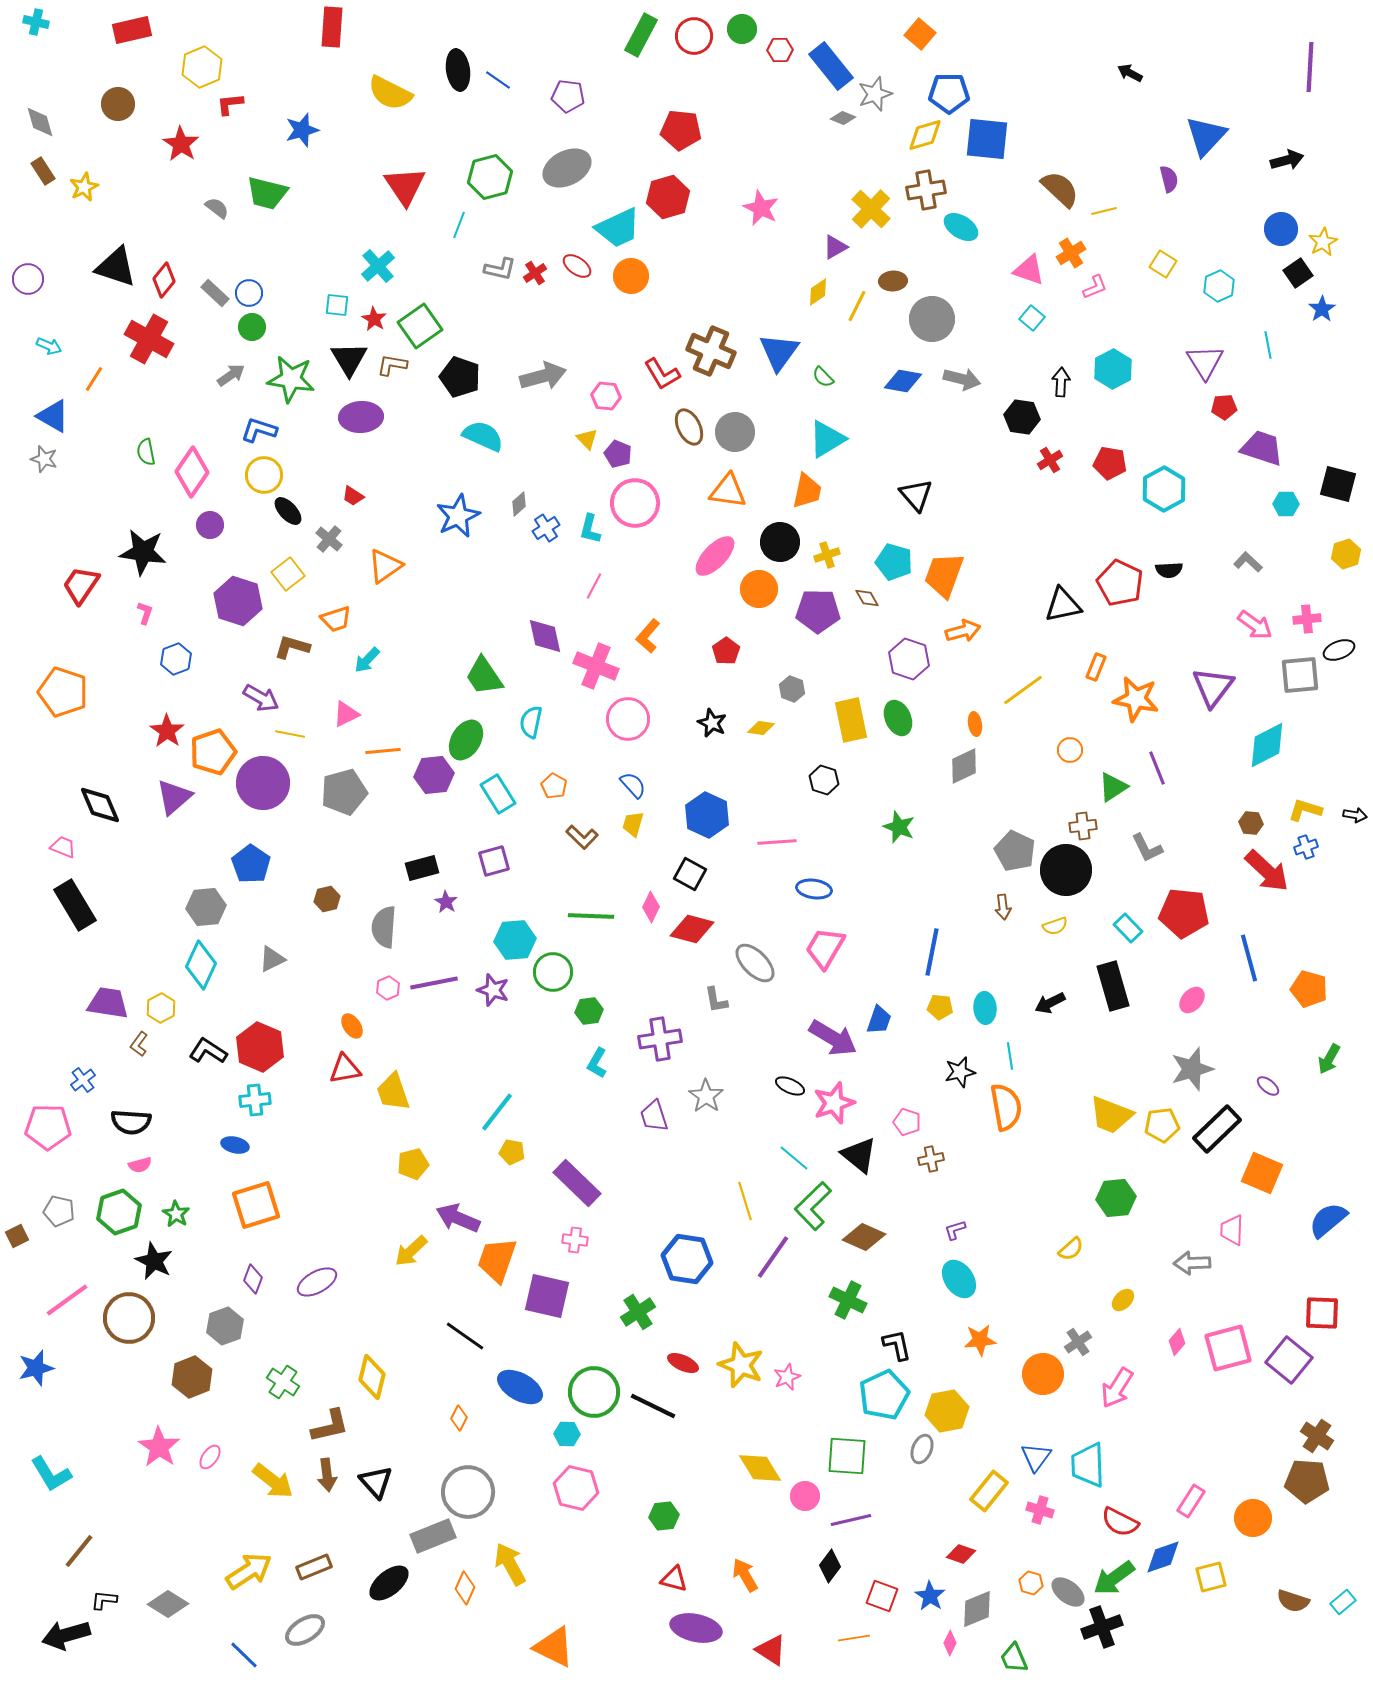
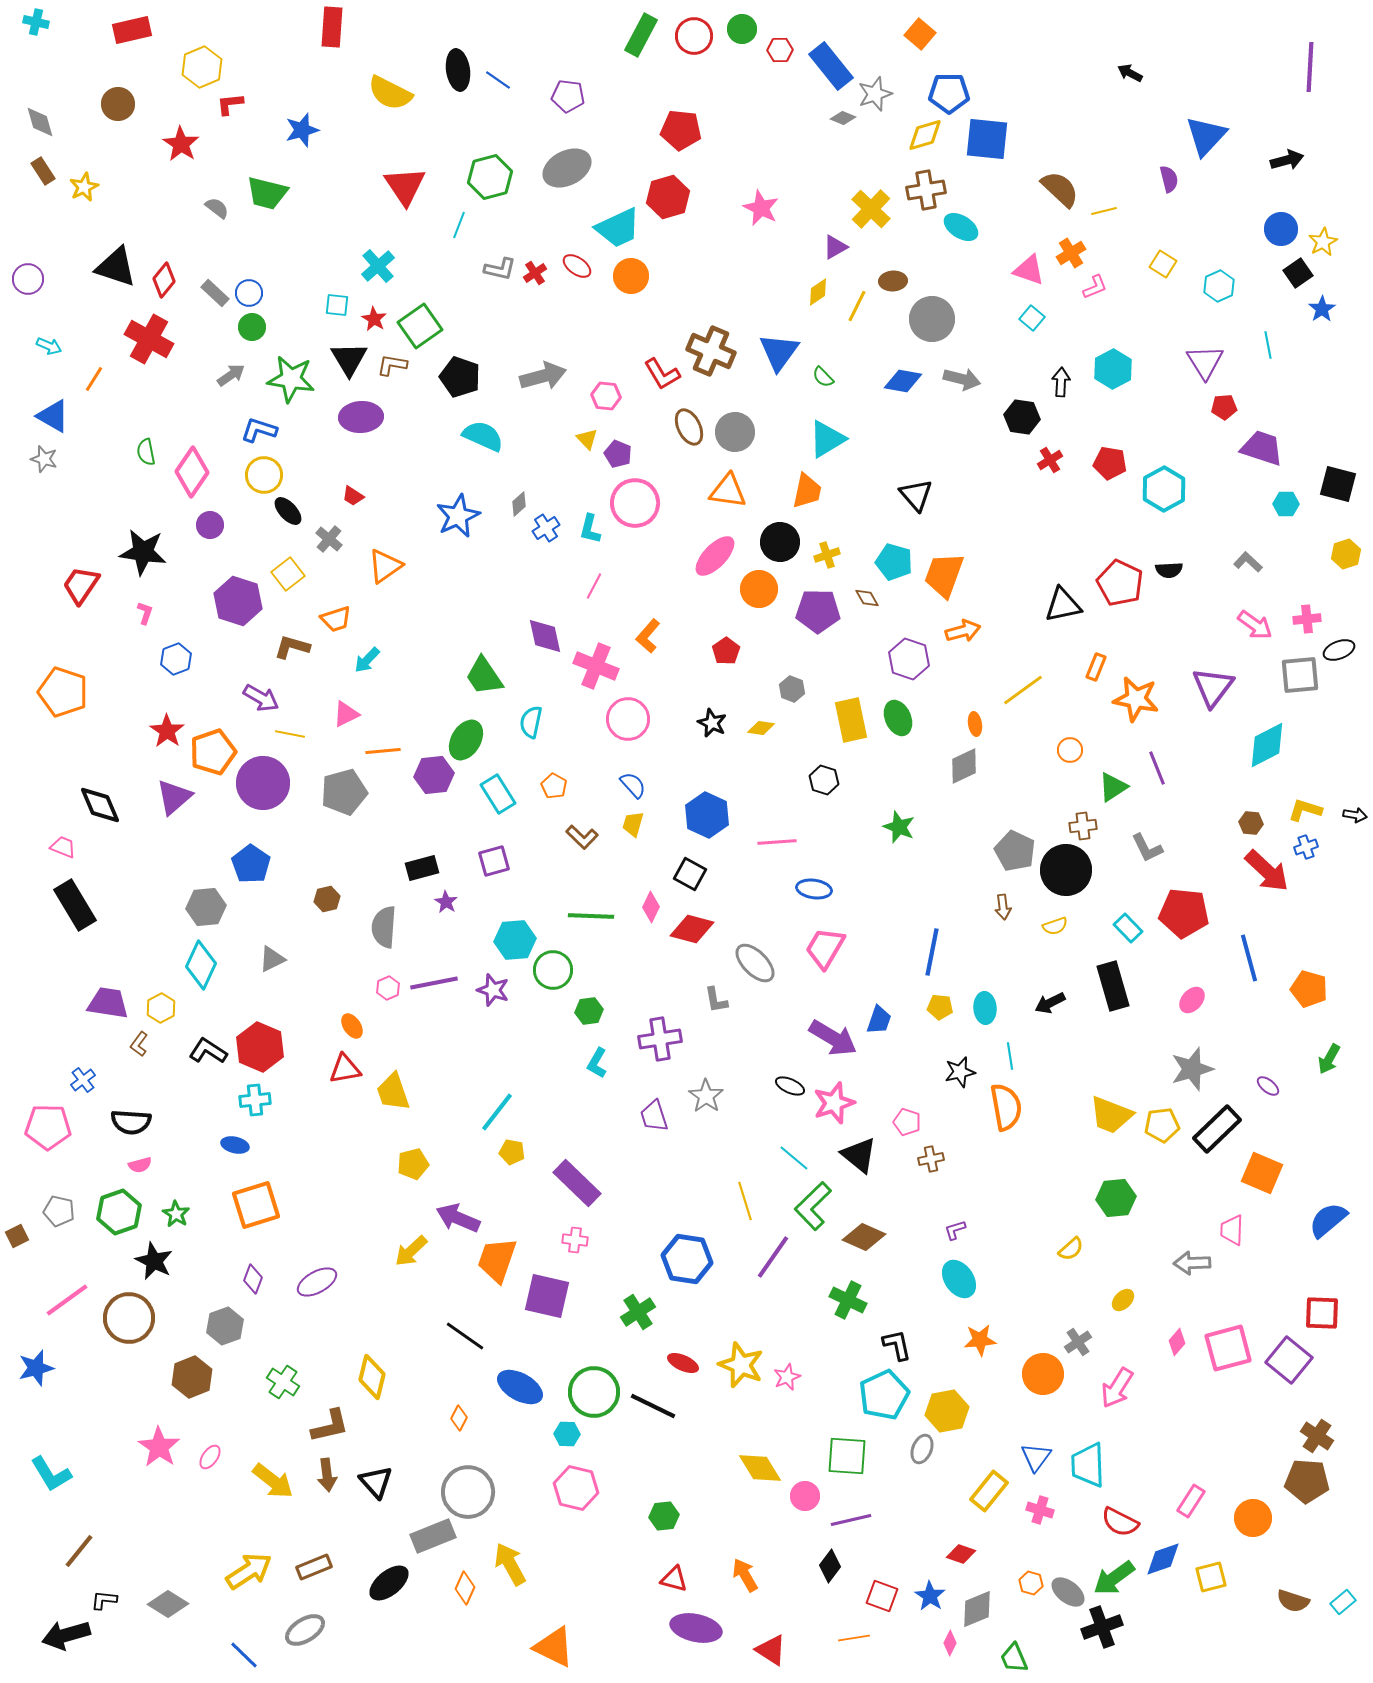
green circle at (553, 972): moved 2 px up
blue diamond at (1163, 1557): moved 2 px down
